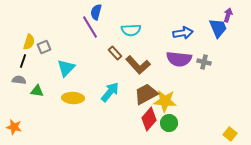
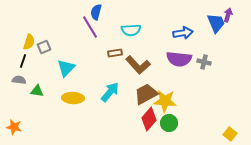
blue trapezoid: moved 2 px left, 5 px up
brown rectangle: rotated 56 degrees counterclockwise
